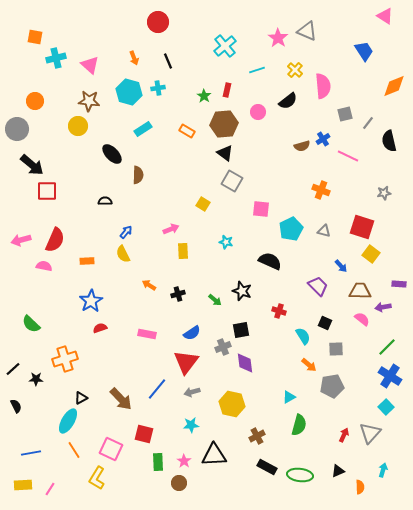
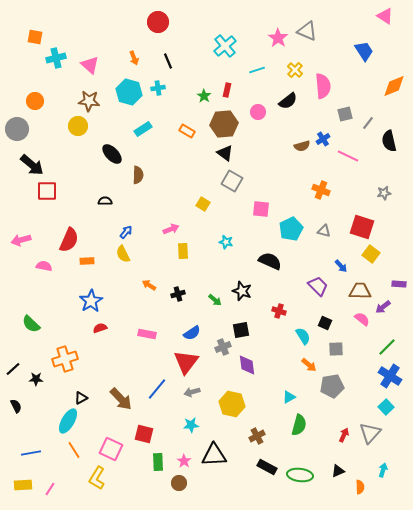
red semicircle at (55, 240): moved 14 px right
purple arrow at (383, 307): rotated 28 degrees counterclockwise
purple diamond at (245, 363): moved 2 px right, 2 px down
